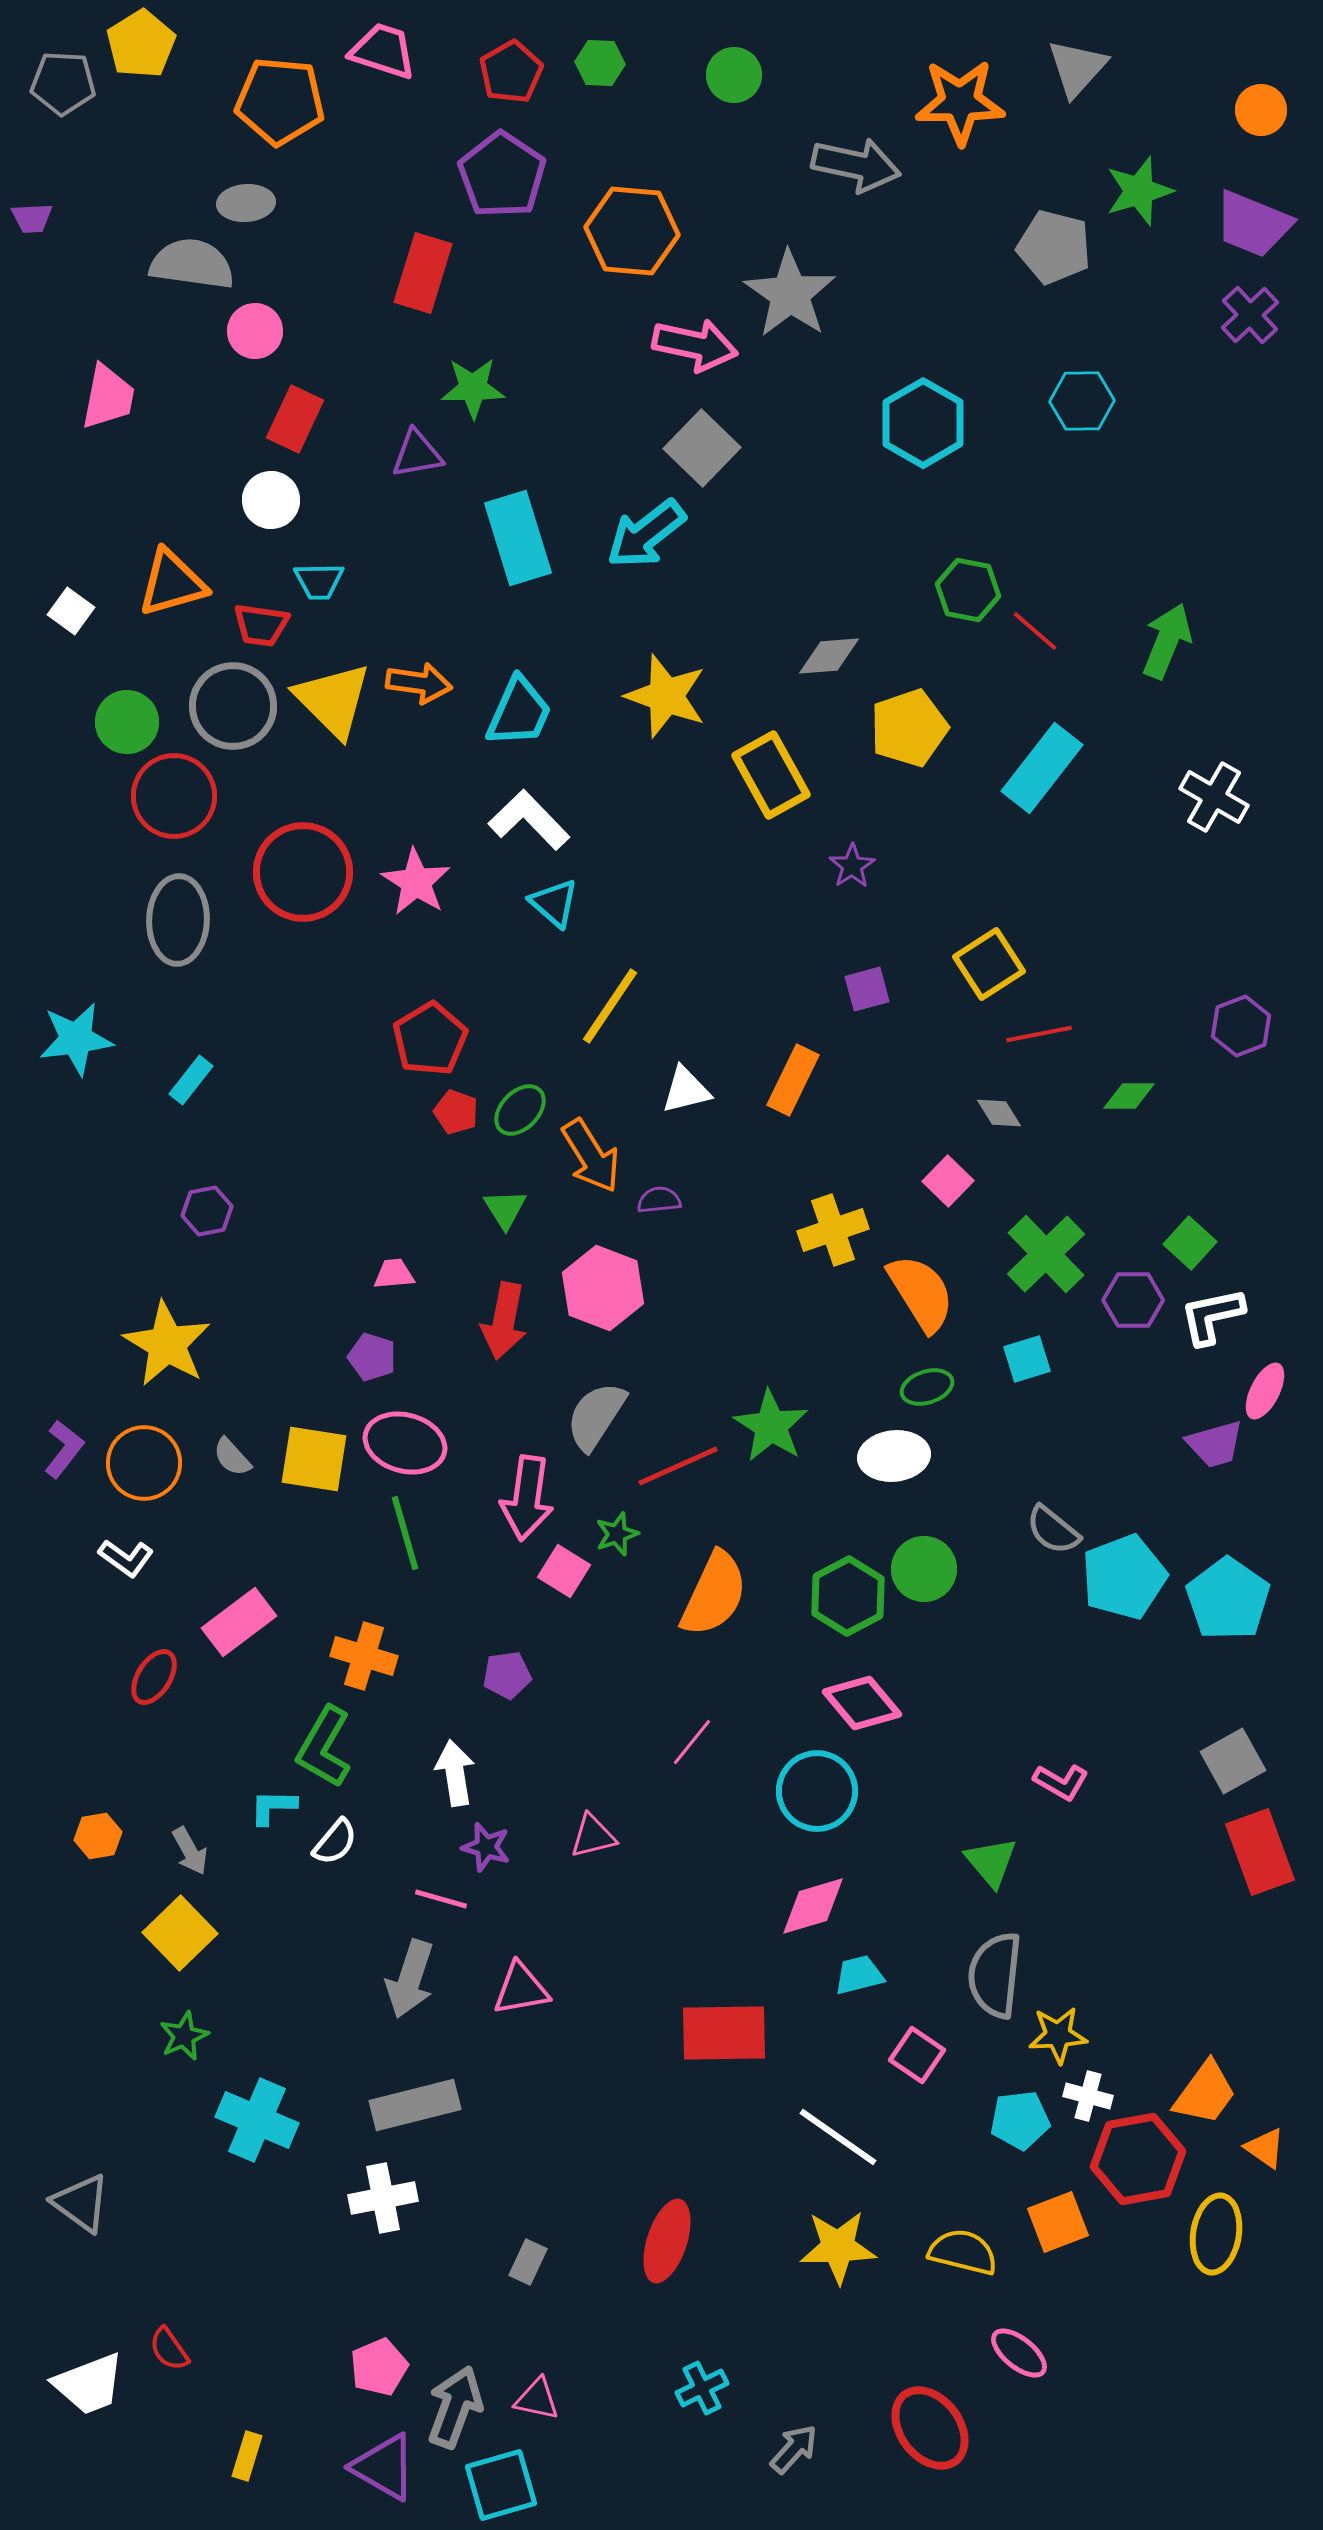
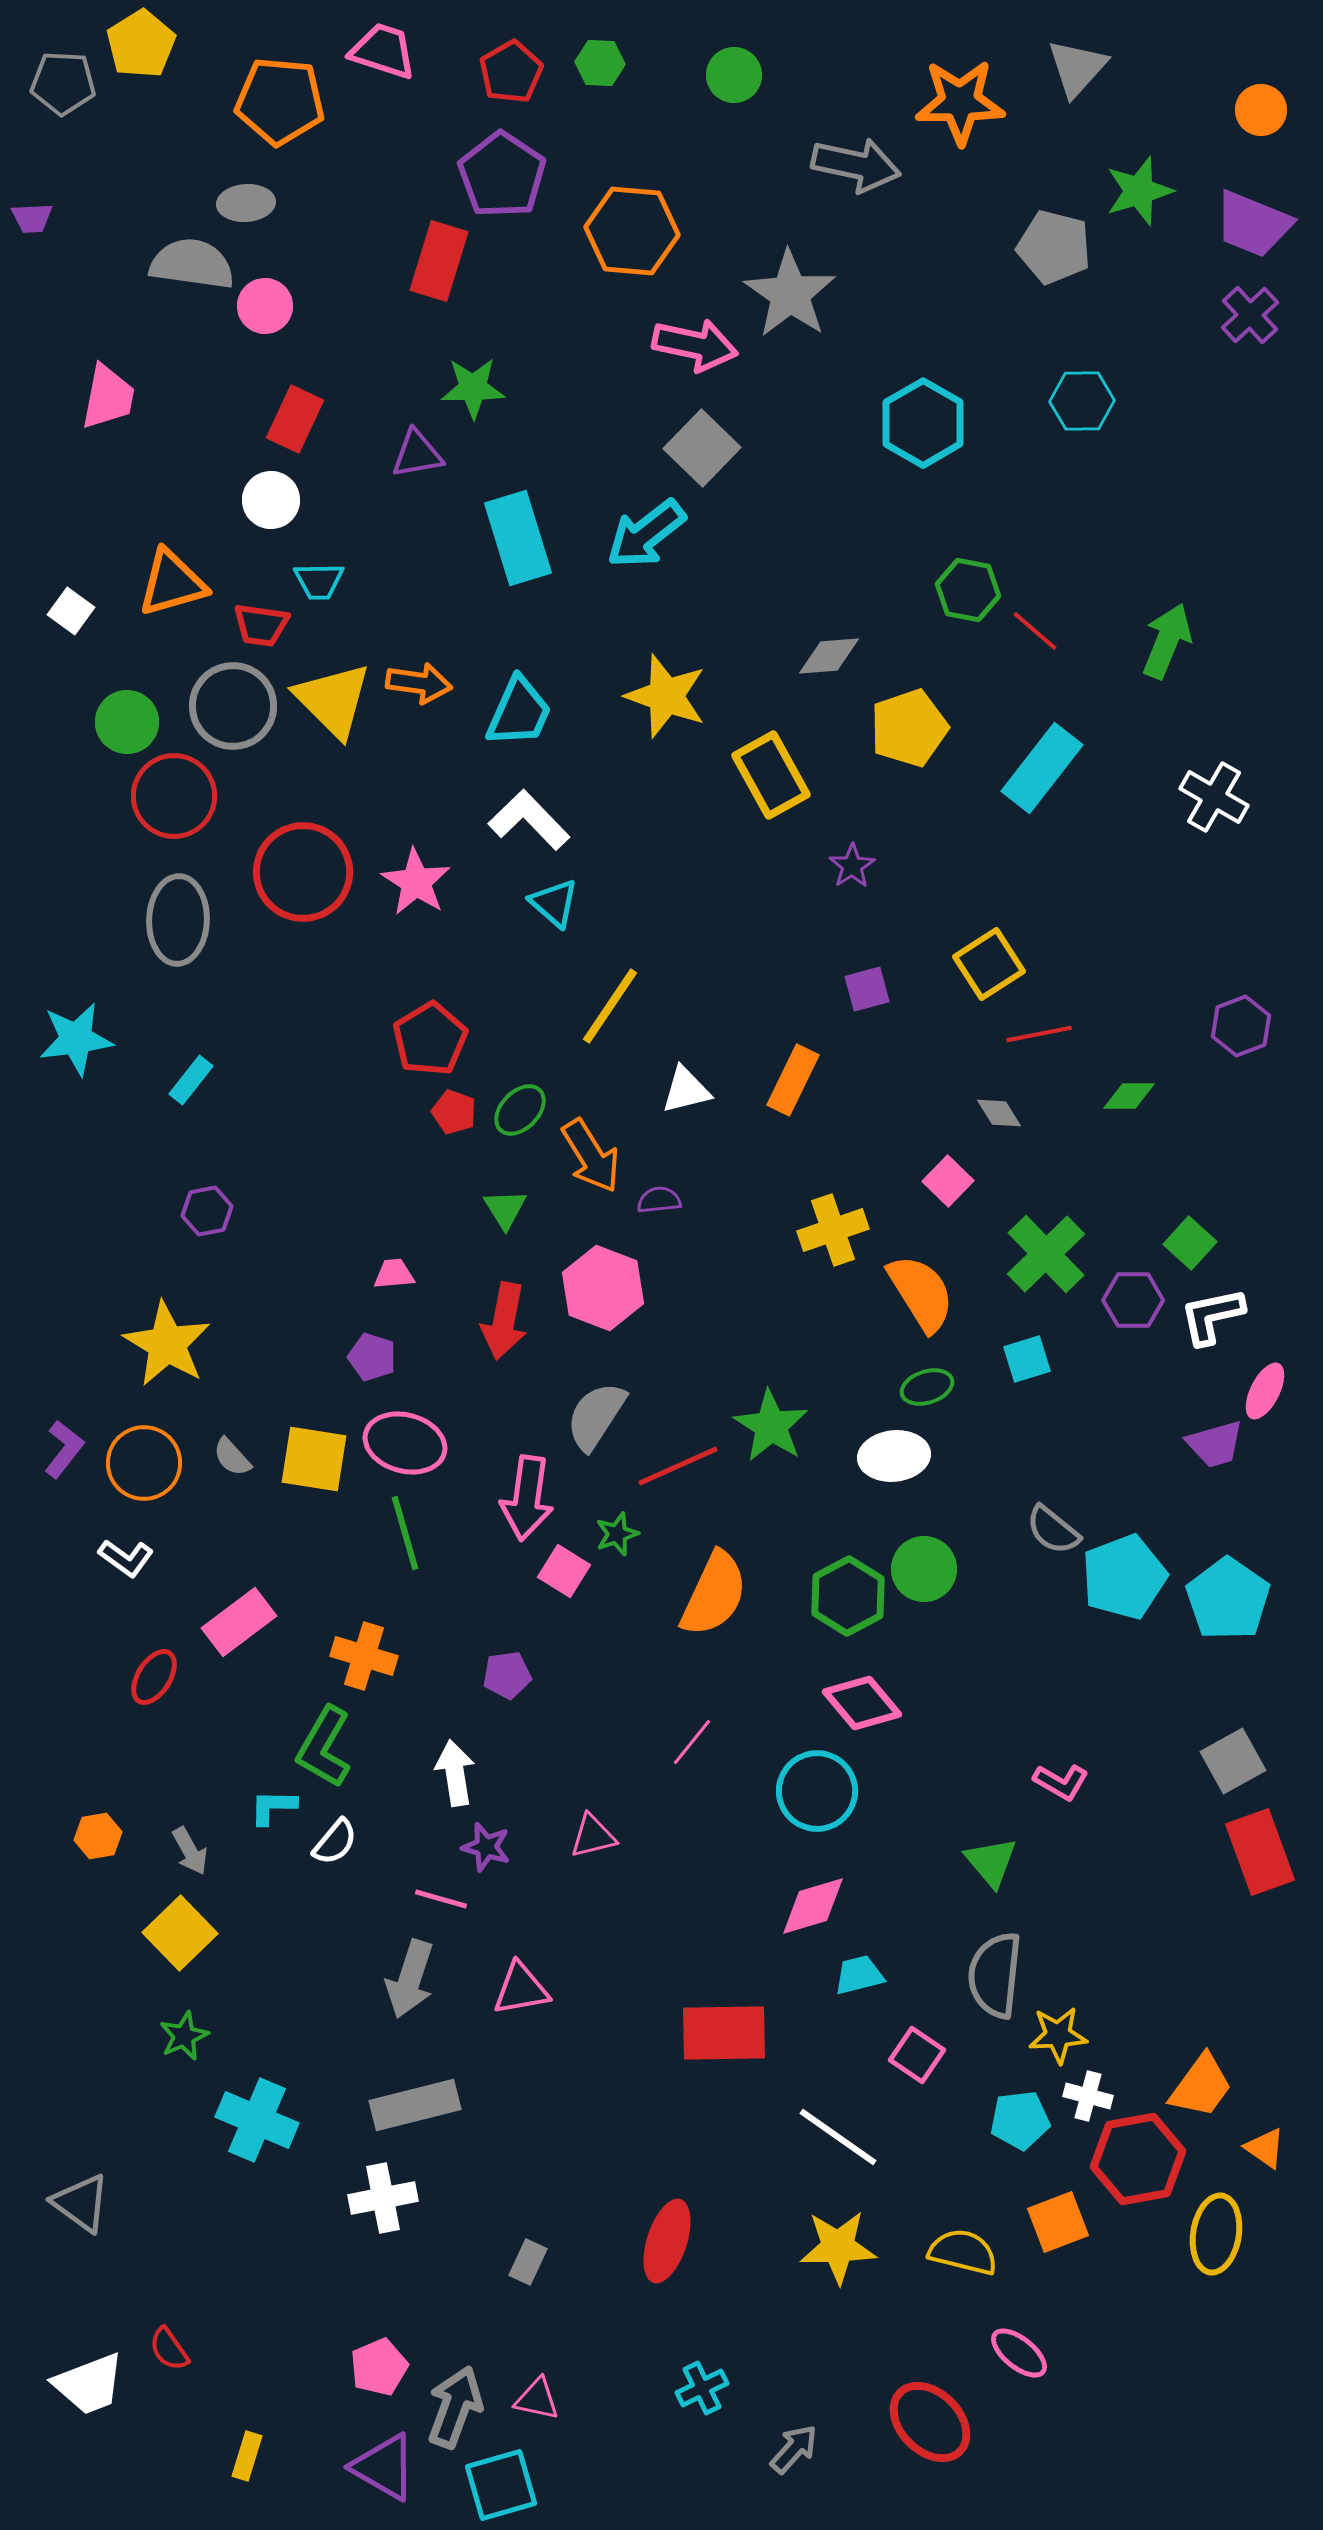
red rectangle at (423, 273): moved 16 px right, 12 px up
pink circle at (255, 331): moved 10 px right, 25 px up
red pentagon at (456, 1112): moved 2 px left
orange trapezoid at (1205, 2093): moved 4 px left, 7 px up
red ellipse at (930, 2428): moved 6 px up; rotated 8 degrees counterclockwise
